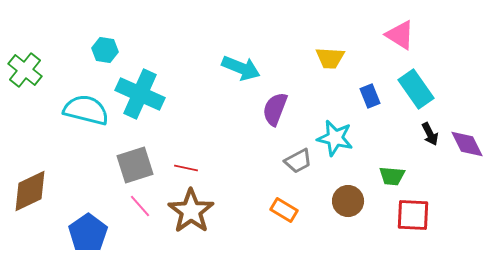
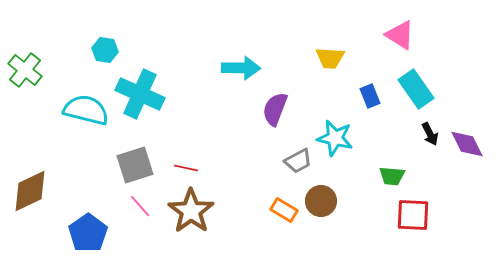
cyan arrow: rotated 21 degrees counterclockwise
brown circle: moved 27 px left
